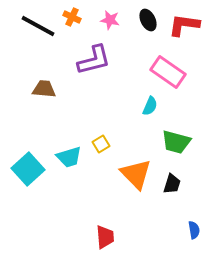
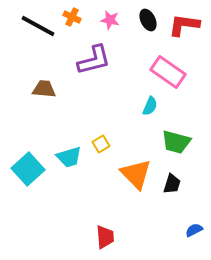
blue semicircle: rotated 108 degrees counterclockwise
